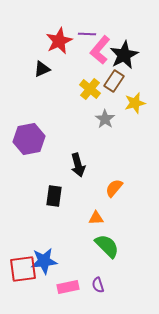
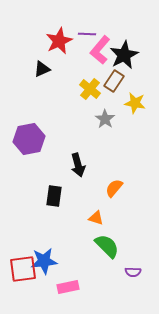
yellow star: rotated 25 degrees clockwise
orange triangle: rotated 21 degrees clockwise
purple semicircle: moved 35 px right, 13 px up; rotated 70 degrees counterclockwise
